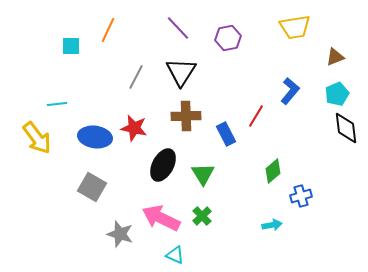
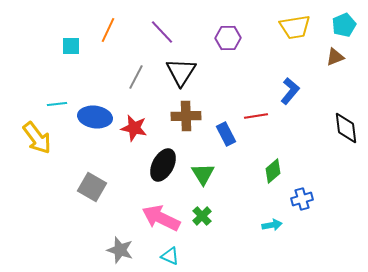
purple line: moved 16 px left, 4 px down
purple hexagon: rotated 10 degrees clockwise
cyan pentagon: moved 7 px right, 69 px up
red line: rotated 50 degrees clockwise
blue ellipse: moved 20 px up
blue cross: moved 1 px right, 3 px down
gray star: moved 16 px down
cyan triangle: moved 5 px left, 1 px down
